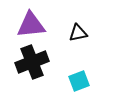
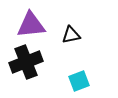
black triangle: moved 7 px left, 2 px down
black cross: moved 6 px left
